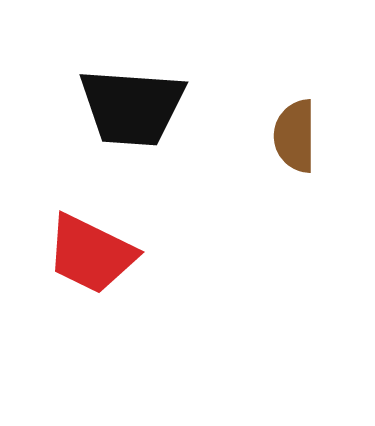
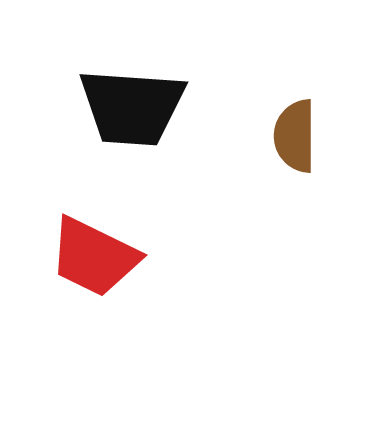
red trapezoid: moved 3 px right, 3 px down
